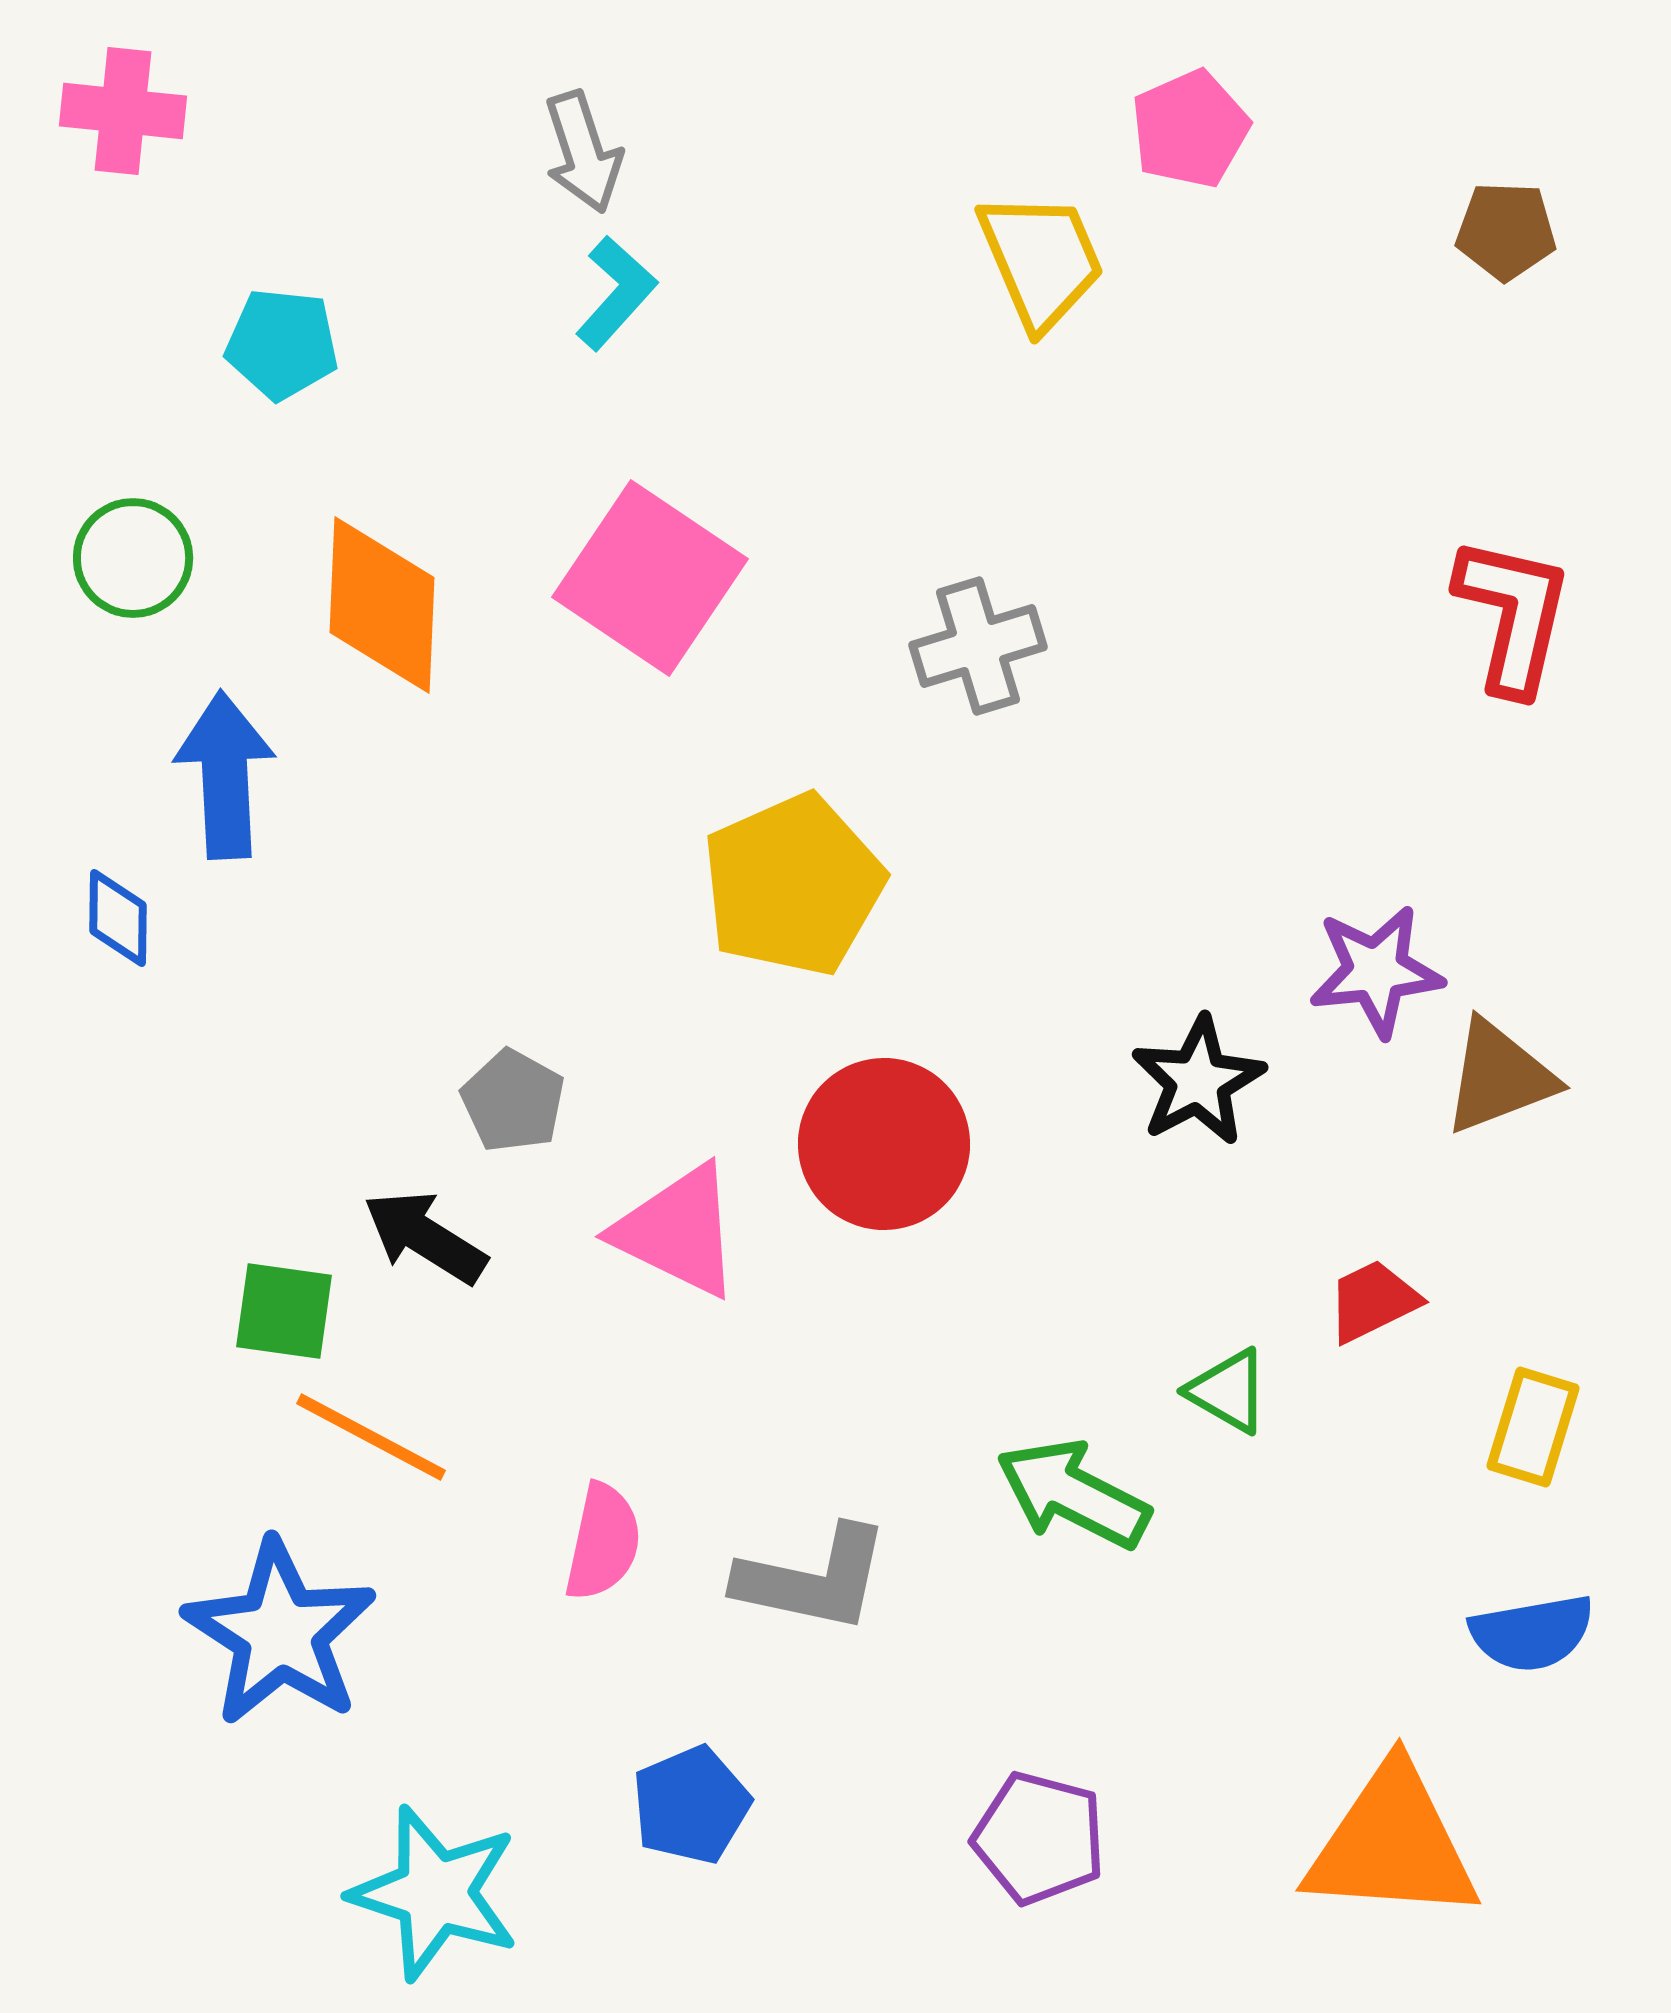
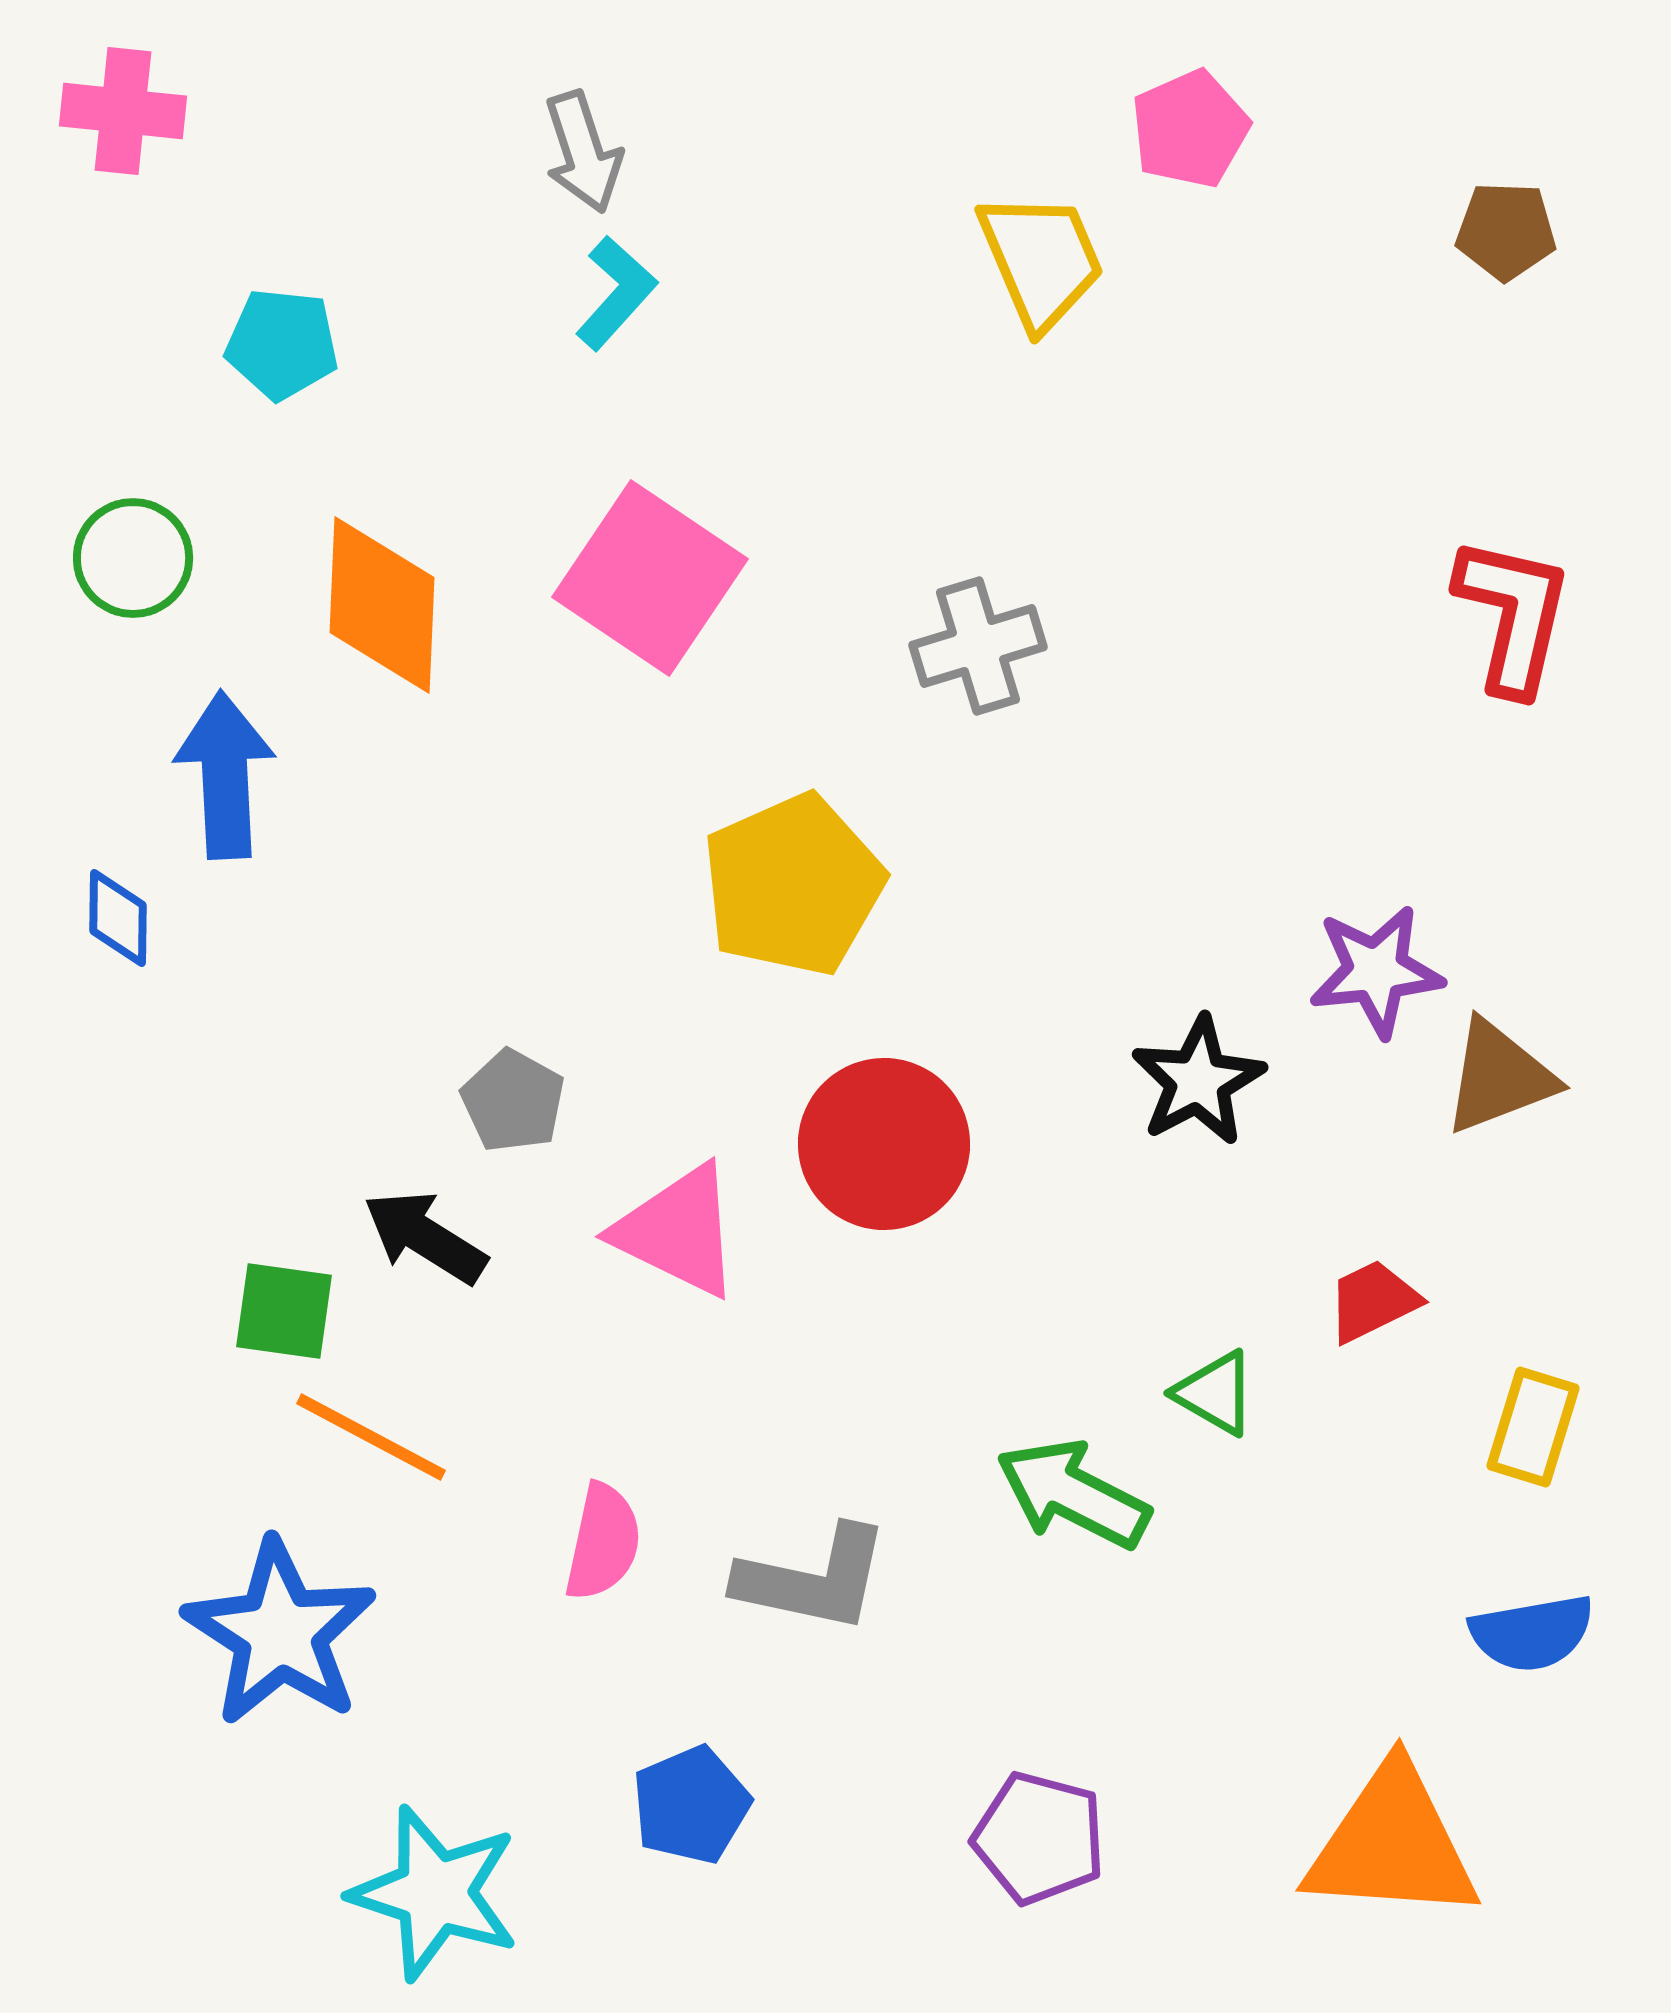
green triangle: moved 13 px left, 2 px down
